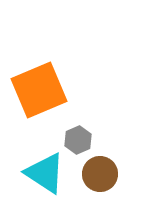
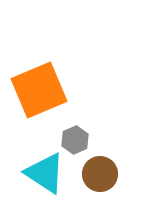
gray hexagon: moved 3 px left
